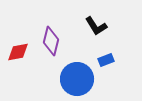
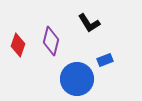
black L-shape: moved 7 px left, 3 px up
red diamond: moved 7 px up; rotated 60 degrees counterclockwise
blue rectangle: moved 1 px left
